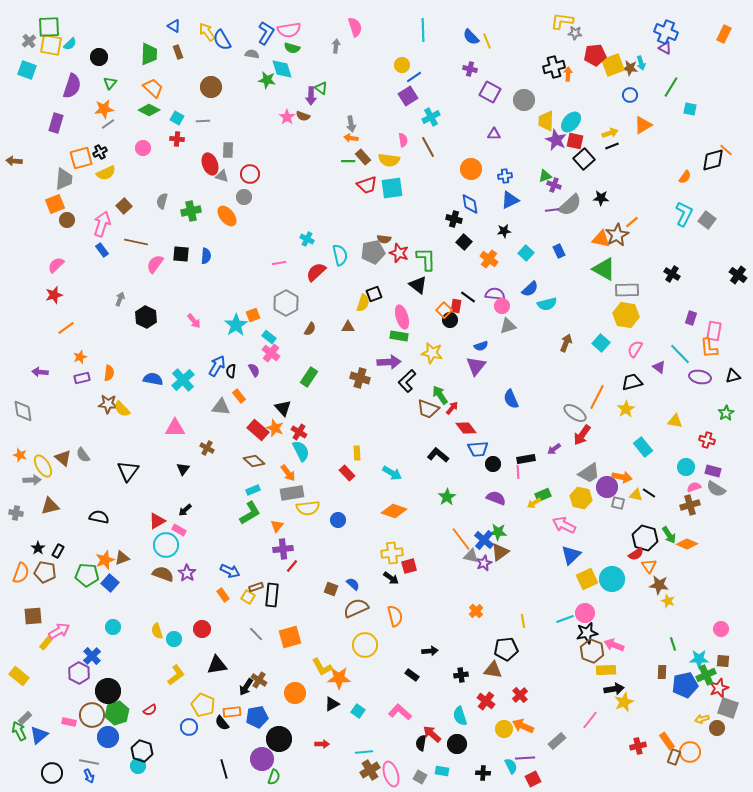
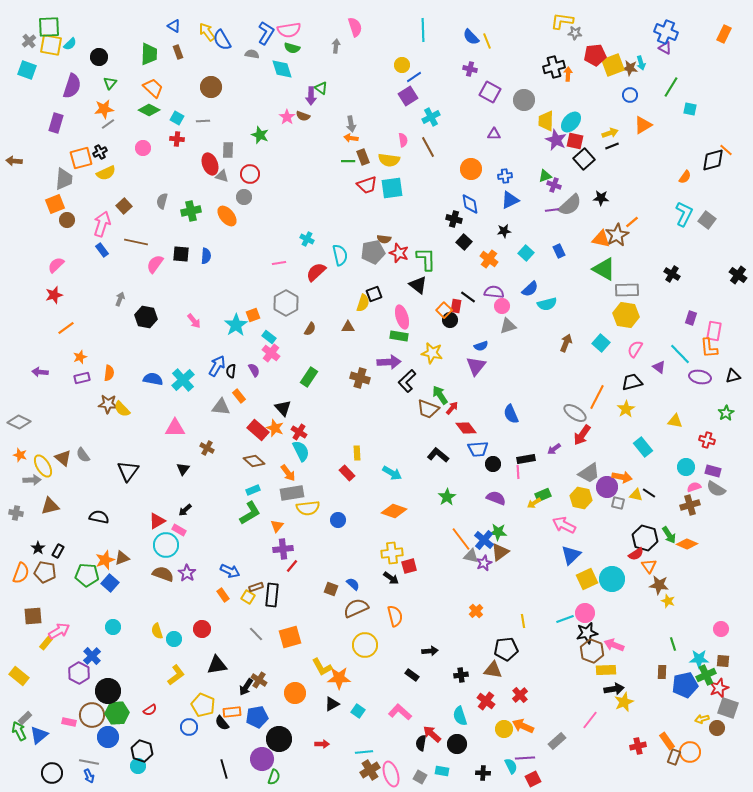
green star at (267, 80): moved 7 px left, 55 px down; rotated 12 degrees clockwise
brown rectangle at (363, 157): rotated 21 degrees clockwise
purple semicircle at (495, 294): moved 1 px left, 2 px up
black hexagon at (146, 317): rotated 15 degrees counterclockwise
blue semicircle at (511, 399): moved 15 px down
gray diamond at (23, 411): moved 4 px left, 11 px down; rotated 55 degrees counterclockwise
green hexagon at (117, 713): rotated 15 degrees clockwise
